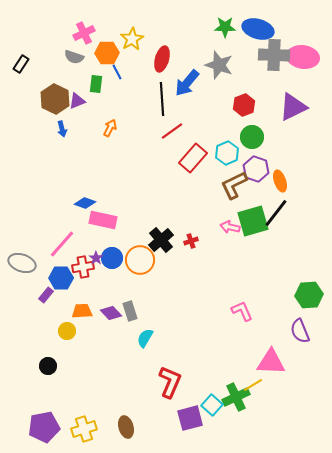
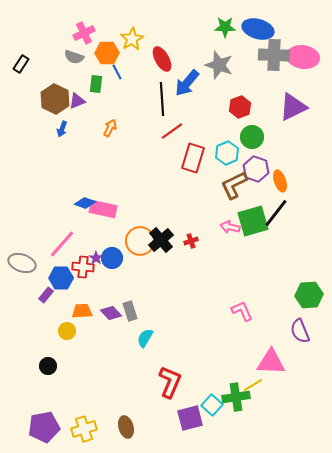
red ellipse at (162, 59): rotated 45 degrees counterclockwise
red hexagon at (244, 105): moved 4 px left, 2 px down
blue arrow at (62, 129): rotated 35 degrees clockwise
red rectangle at (193, 158): rotated 24 degrees counterclockwise
pink rectangle at (103, 220): moved 11 px up
orange circle at (140, 260): moved 19 px up
red cross at (83, 267): rotated 15 degrees clockwise
green cross at (236, 397): rotated 16 degrees clockwise
